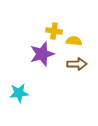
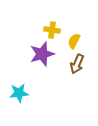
yellow cross: moved 2 px left, 1 px up
yellow semicircle: rotated 70 degrees counterclockwise
brown arrow: rotated 114 degrees clockwise
